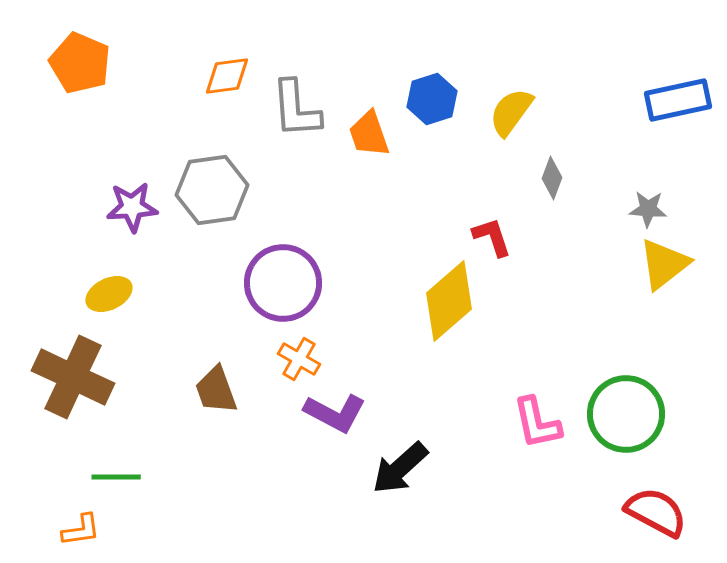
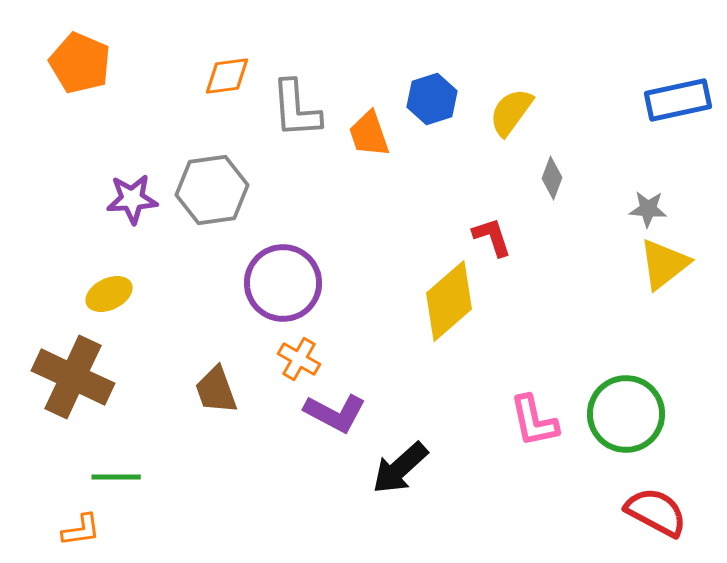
purple star: moved 8 px up
pink L-shape: moved 3 px left, 2 px up
